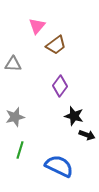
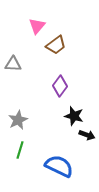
gray star: moved 3 px right, 3 px down; rotated 12 degrees counterclockwise
